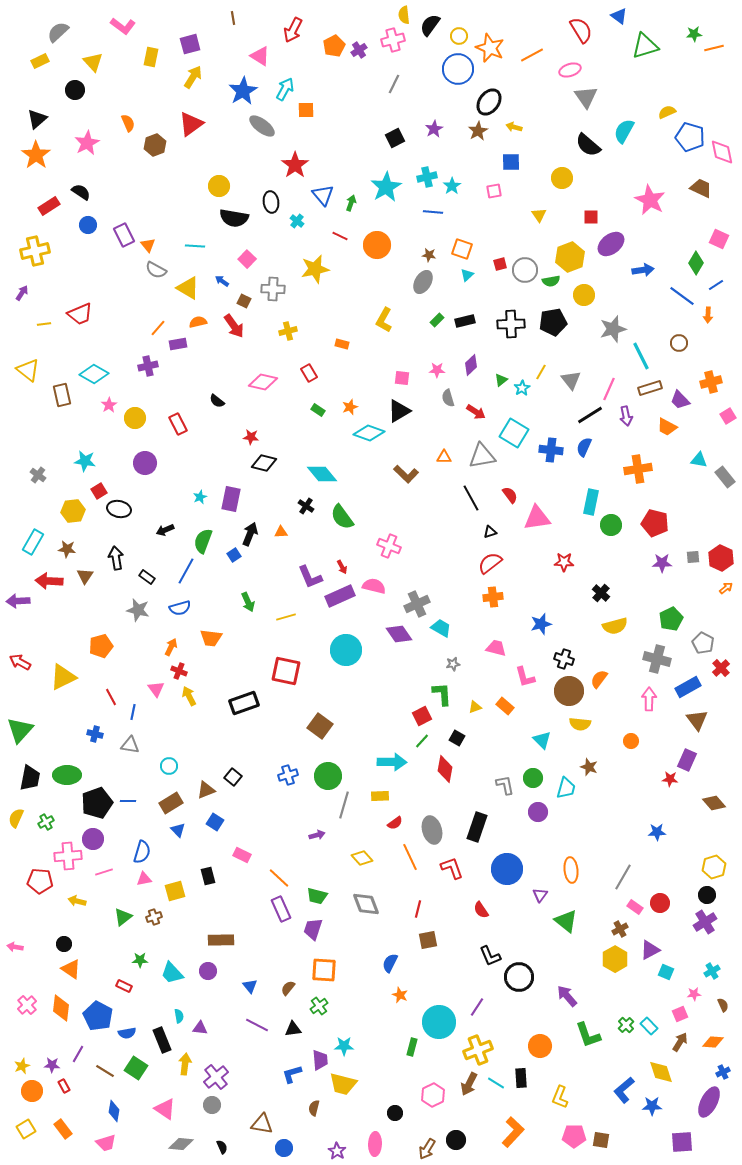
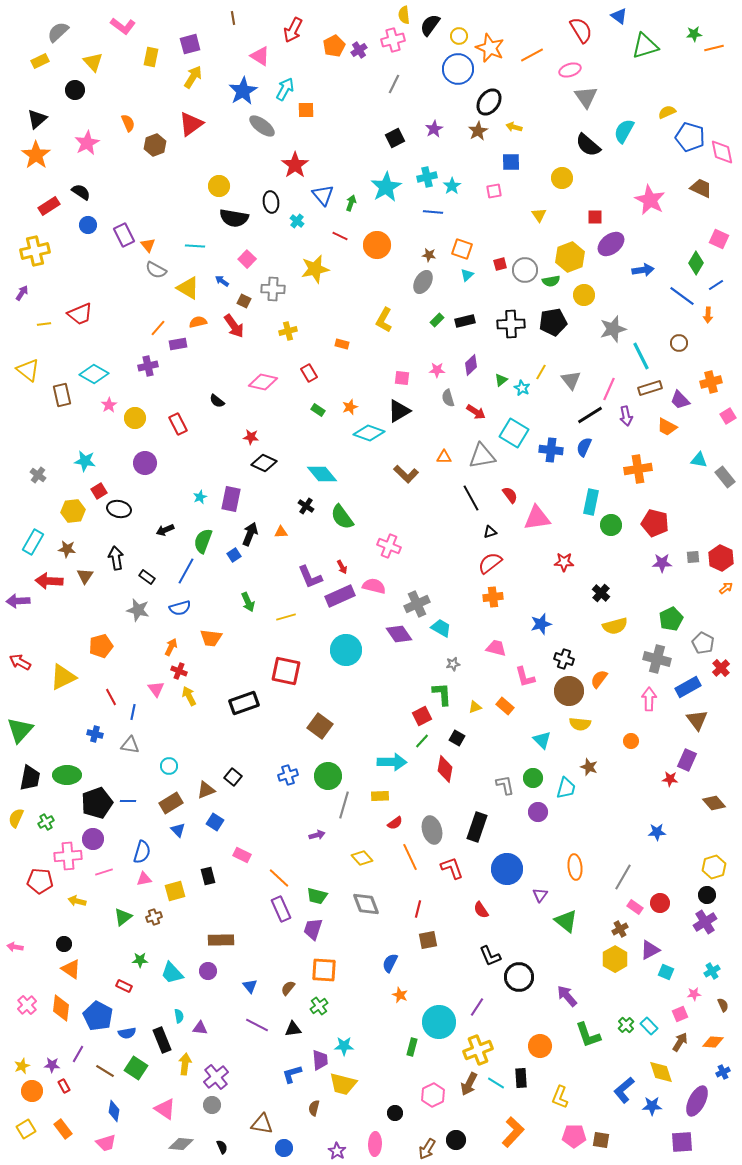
red square at (591, 217): moved 4 px right
cyan star at (522, 388): rotated 14 degrees counterclockwise
black diamond at (264, 463): rotated 10 degrees clockwise
orange ellipse at (571, 870): moved 4 px right, 3 px up
purple ellipse at (709, 1102): moved 12 px left, 1 px up
